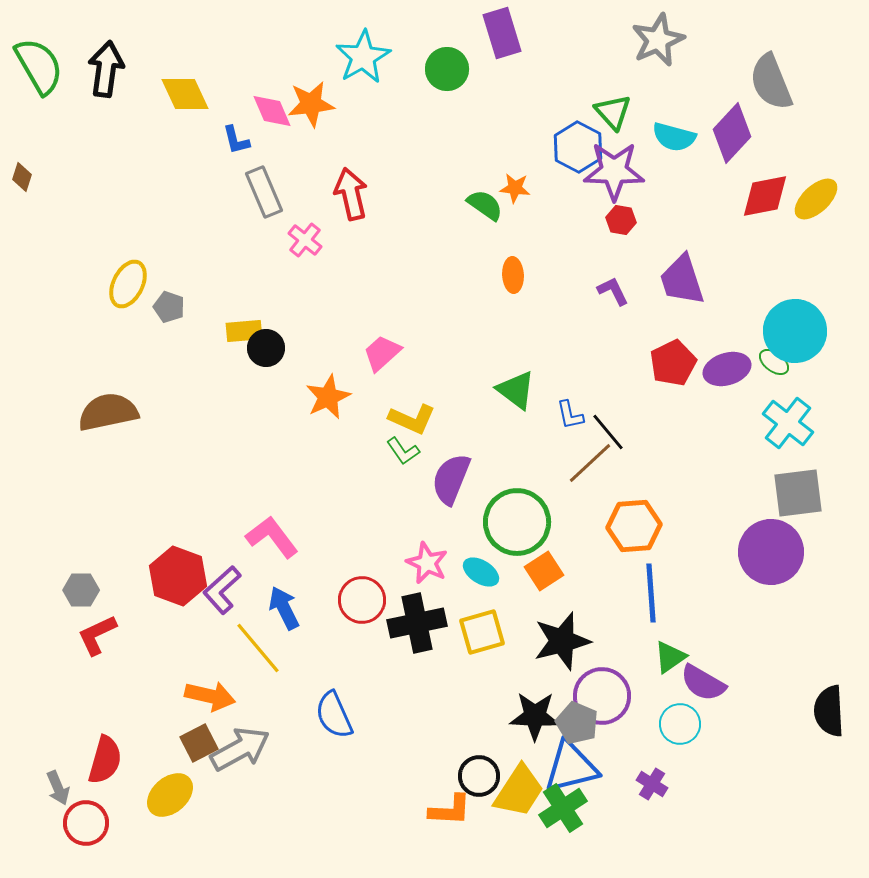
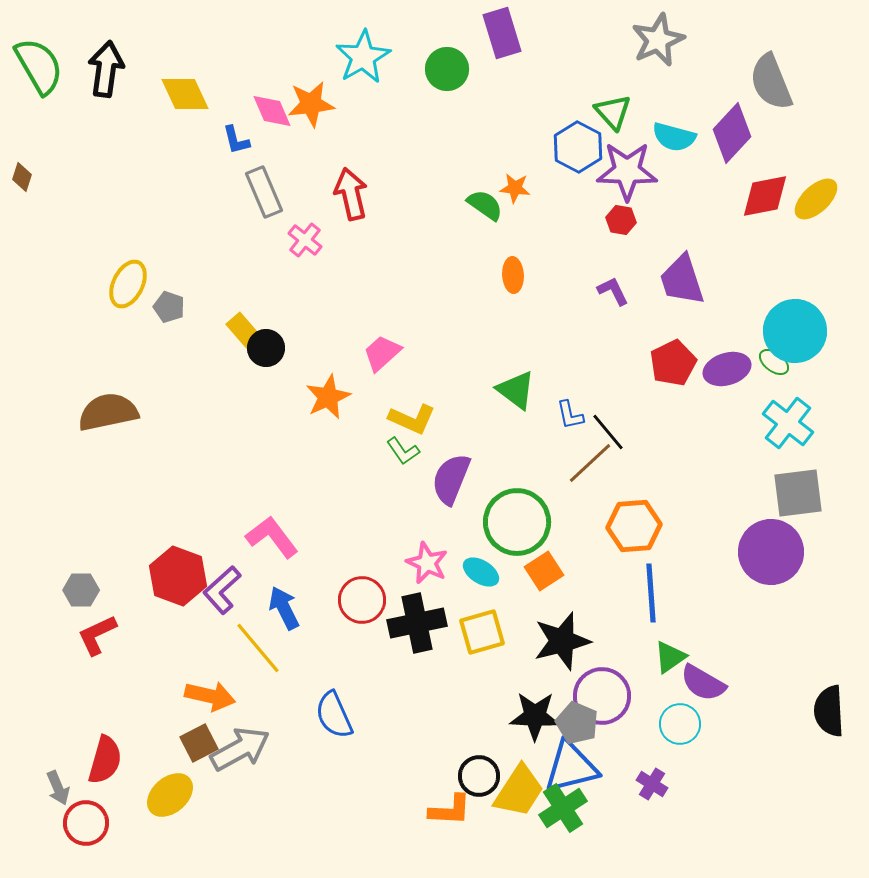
purple star at (614, 171): moved 13 px right
yellow rectangle at (244, 331): rotated 54 degrees clockwise
